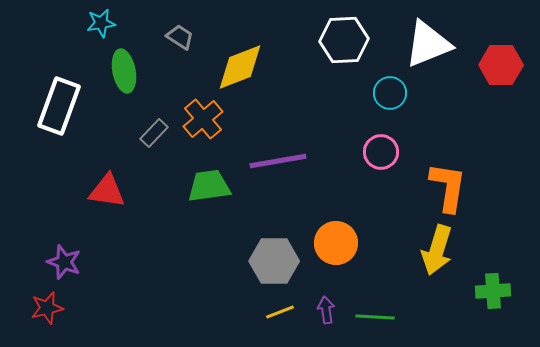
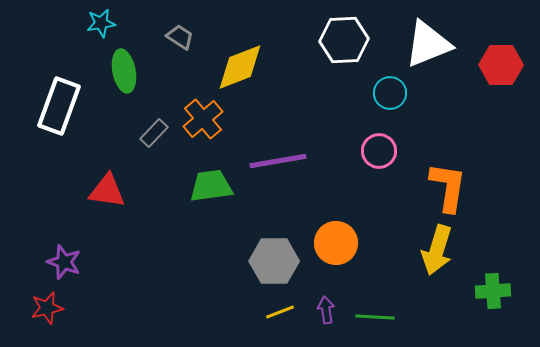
pink circle: moved 2 px left, 1 px up
green trapezoid: moved 2 px right
